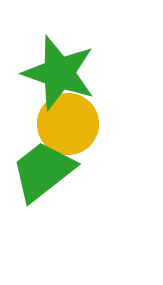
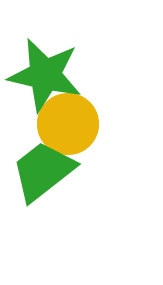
green star: moved 14 px left, 2 px down; rotated 6 degrees counterclockwise
